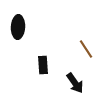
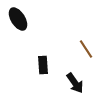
black ellipse: moved 8 px up; rotated 35 degrees counterclockwise
